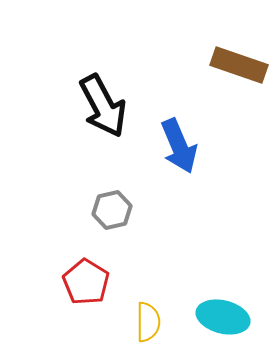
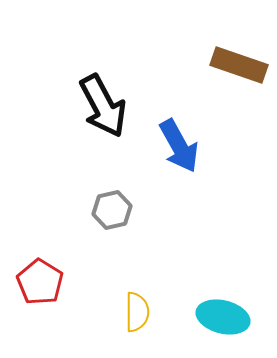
blue arrow: rotated 6 degrees counterclockwise
red pentagon: moved 46 px left
yellow semicircle: moved 11 px left, 10 px up
